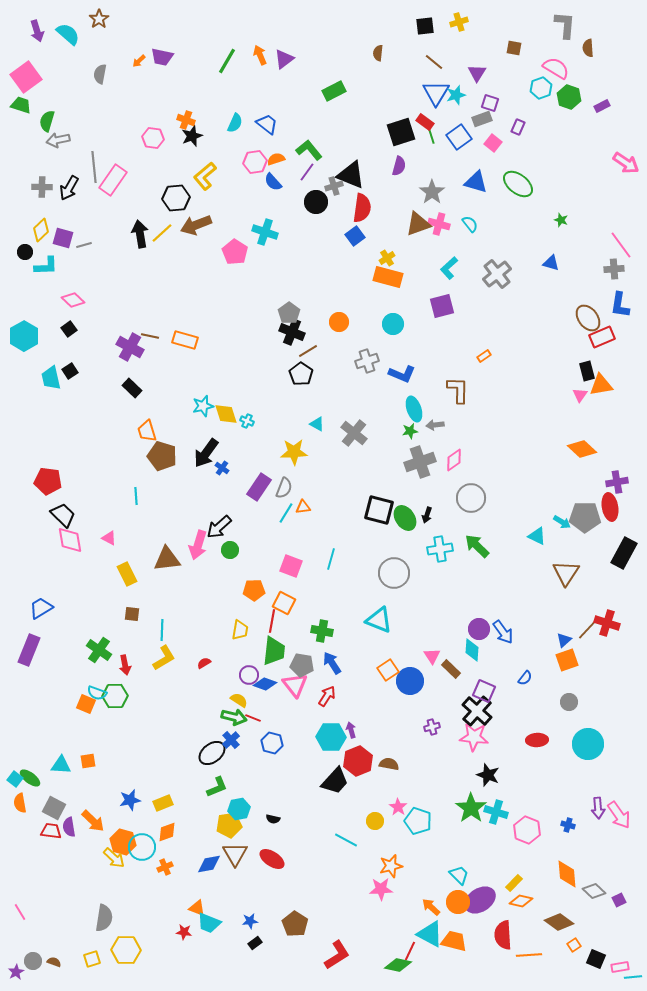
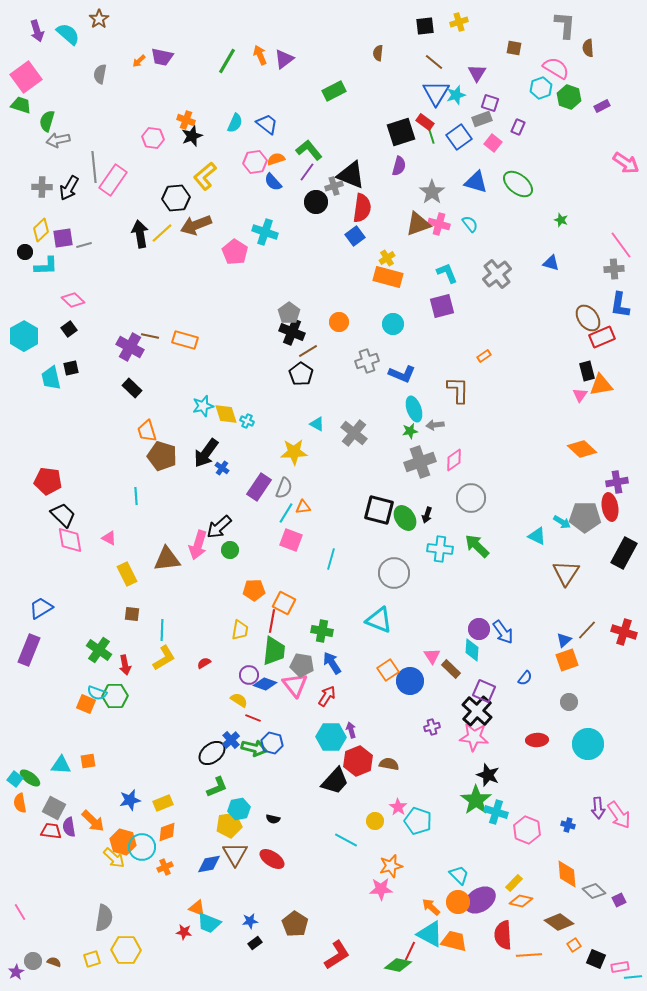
purple square at (63, 238): rotated 25 degrees counterclockwise
cyan L-shape at (449, 268): moved 2 px left, 5 px down; rotated 110 degrees clockwise
black square at (70, 371): moved 1 px right, 3 px up; rotated 21 degrees clockwise
cyan cross at (440, 549): rotated 15 degrees clockwise
pink square at (291, 566): moved 26 px up
red cross at (607, 623): moved 17 px right, 9 px down
green arrow at (234, 717): moved 20 px right, 31 px down
green star at (471, 808): moved 5 px right, 8 px up
